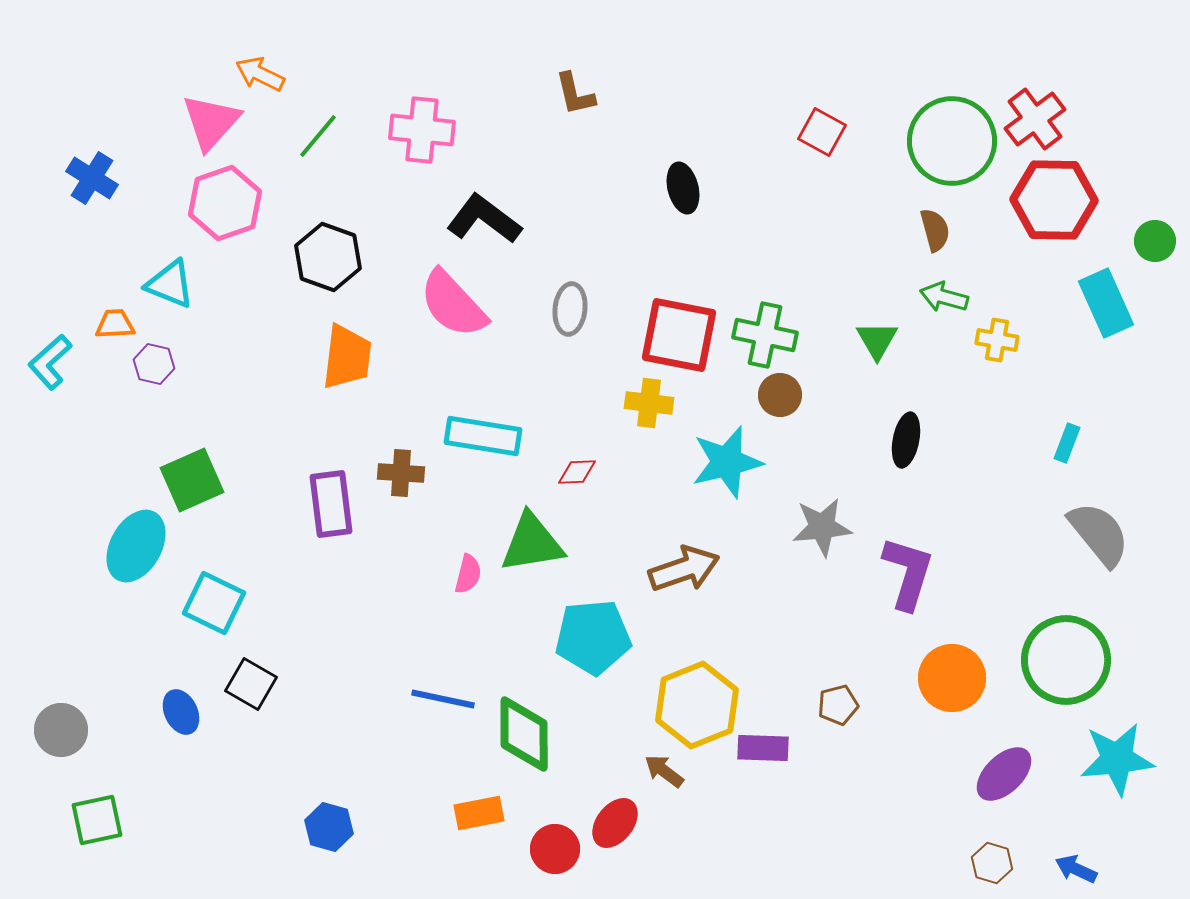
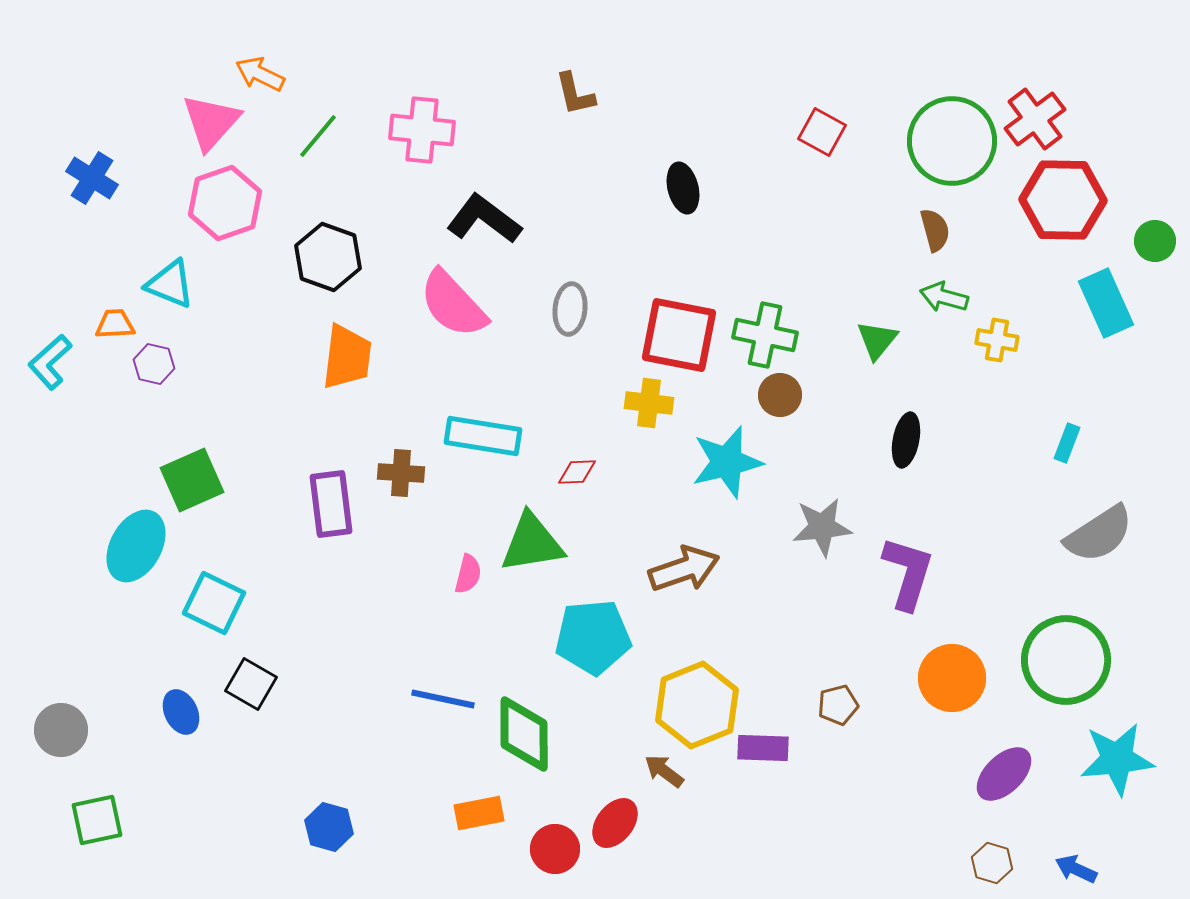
red hexagon at (1054, 200): moved 9 px right
green triangle at (877, 340): rotated 9 degrees clockwise
gray semicircle at (1099, 534): rotated 96 degrees clockwise
